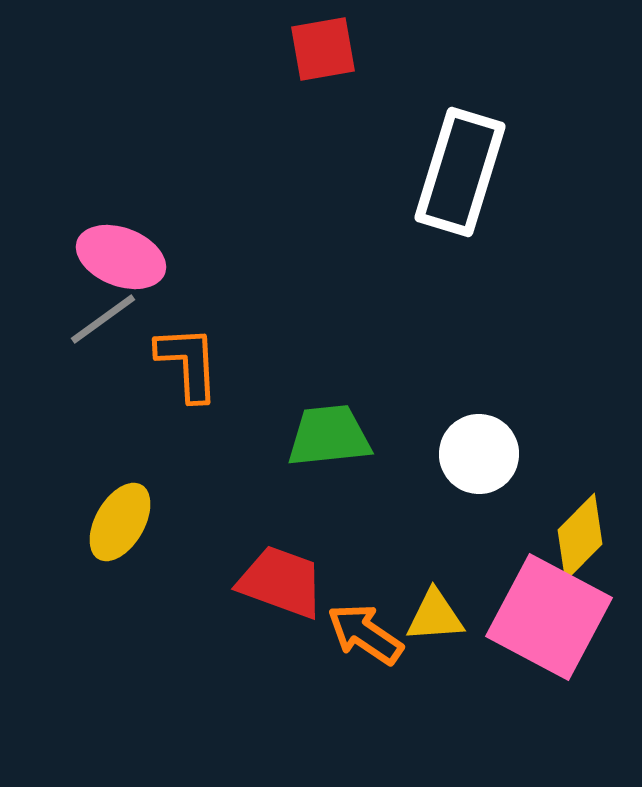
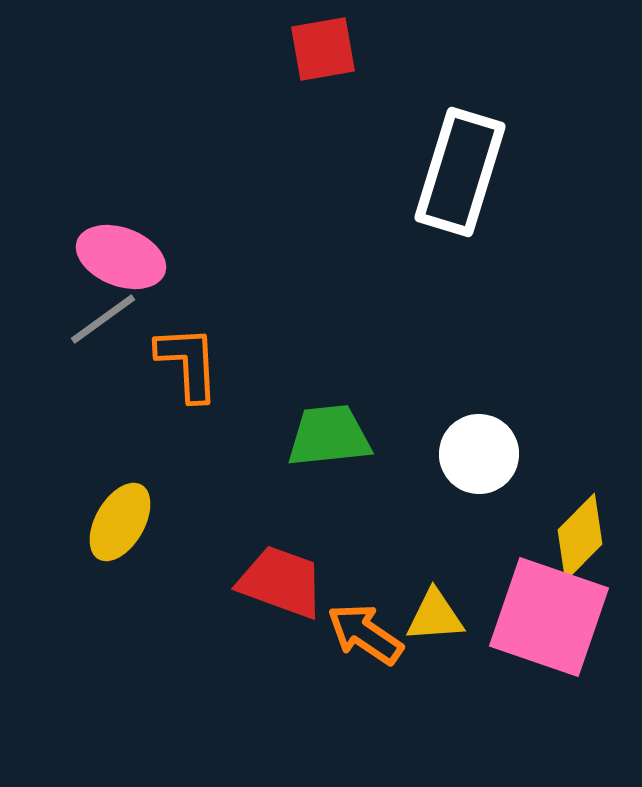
pink square: rotated 9 degrees counterclockwise
